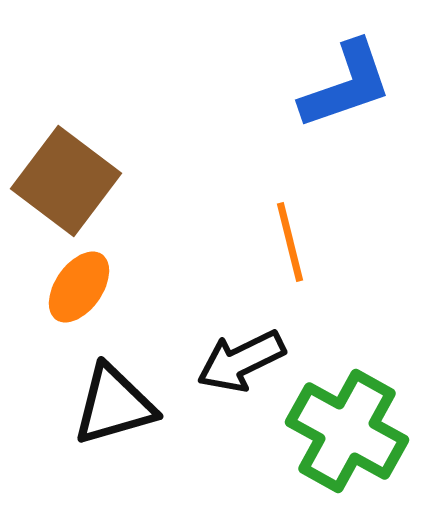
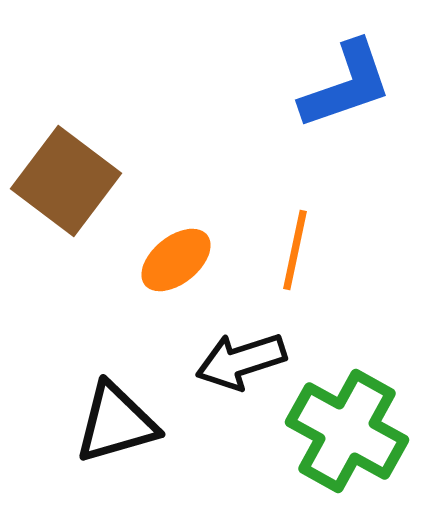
orange line: moved 5 px right, 8 px down; rotated 26 degrees clockwise
orange ellipse: moved 97 px right, 27 px up; rotated 16 degrees clockwise
black arrow: rotated 8 degrees clockwise
black triangle: moved 2 px right, 18 px down
